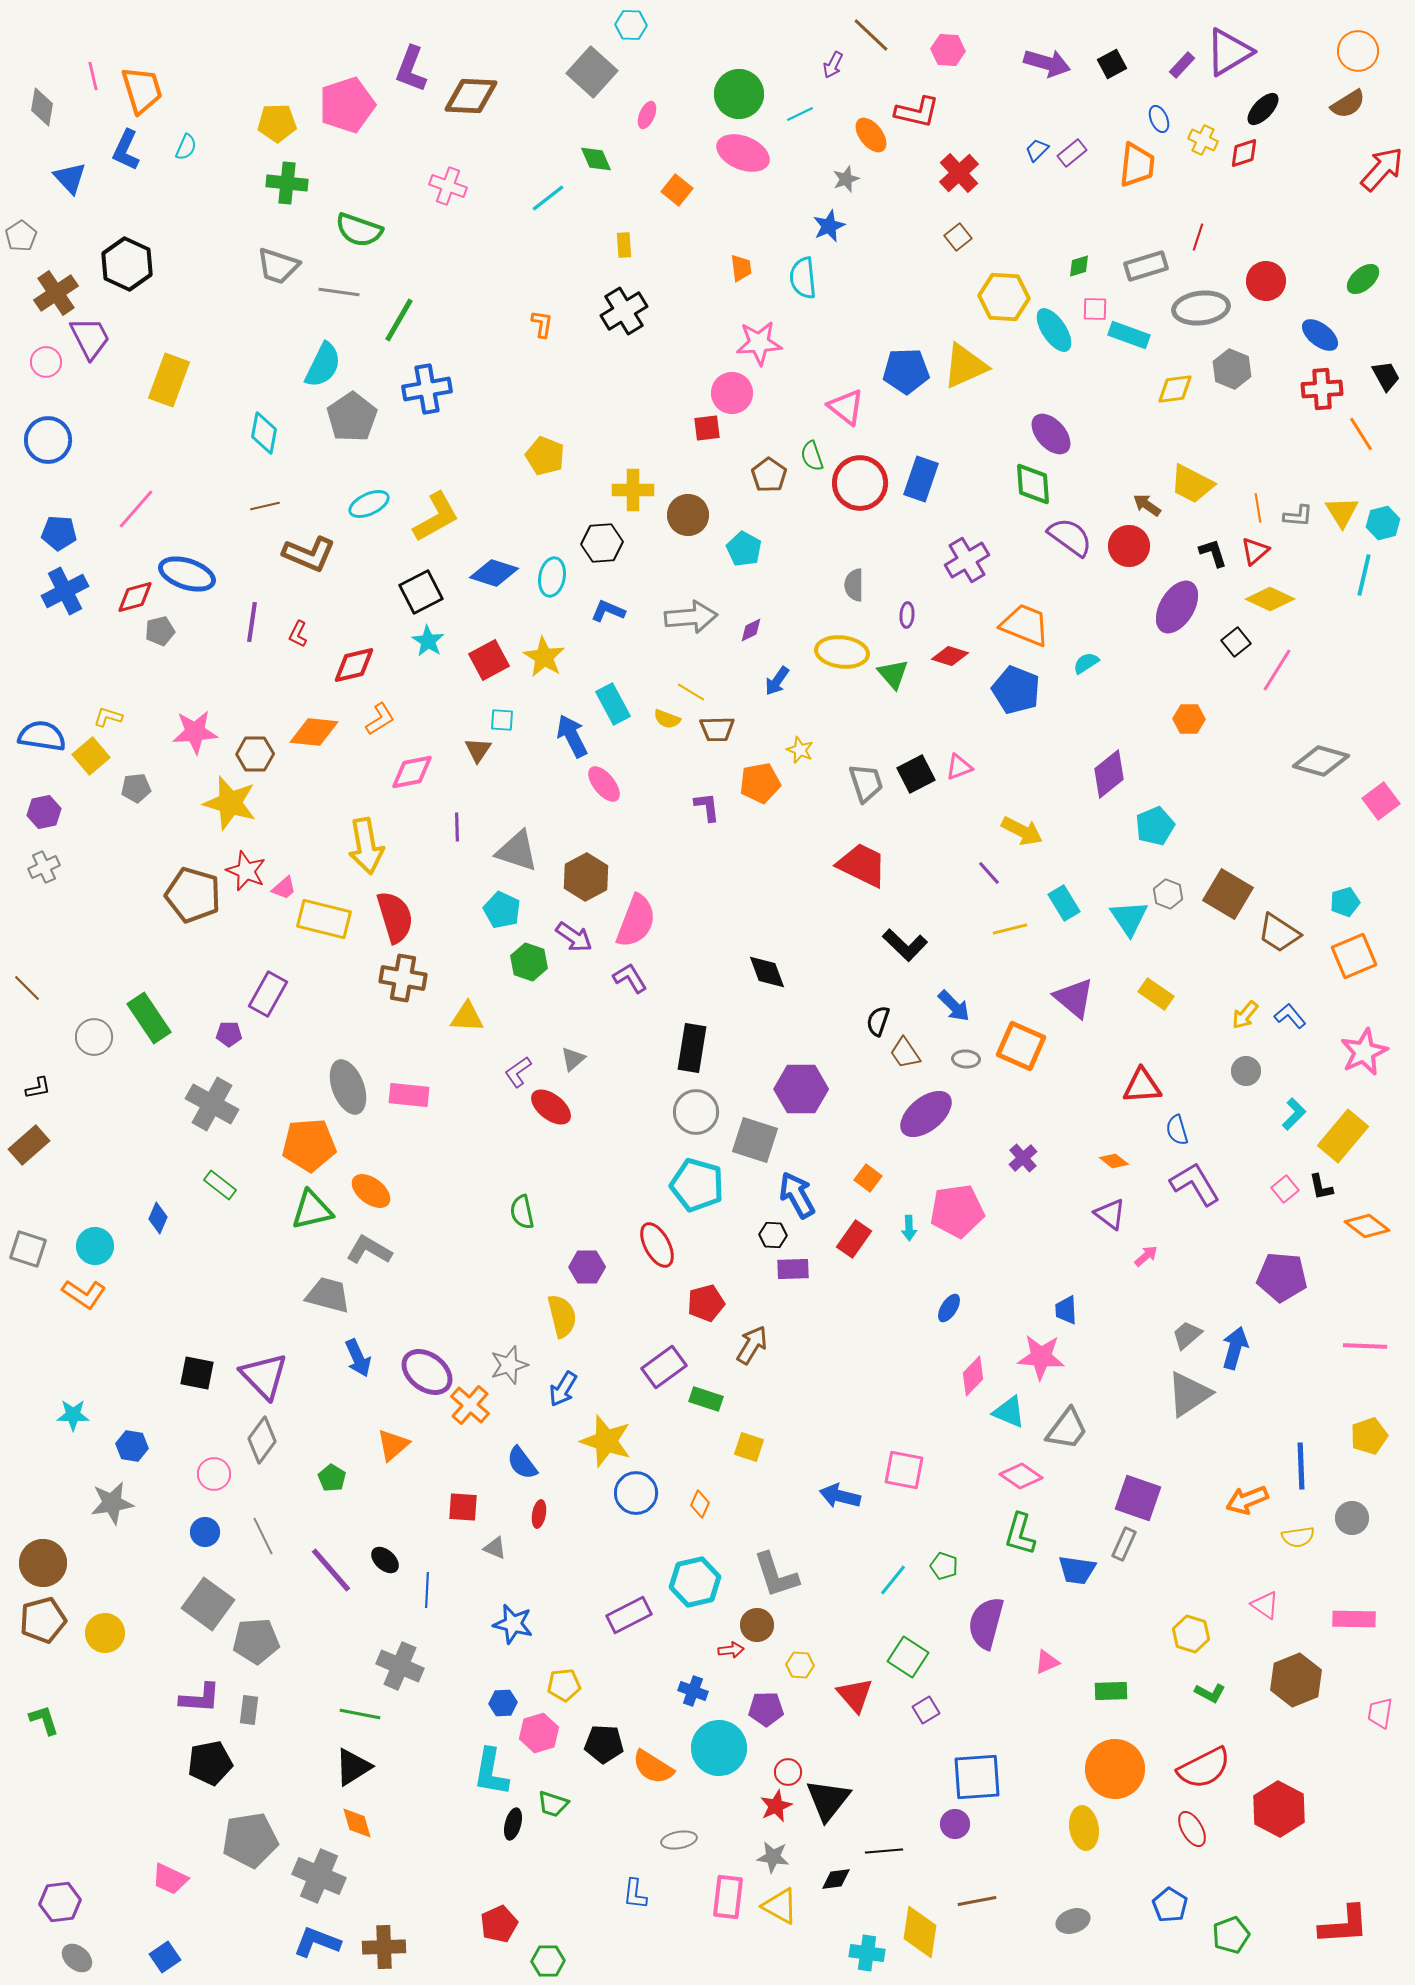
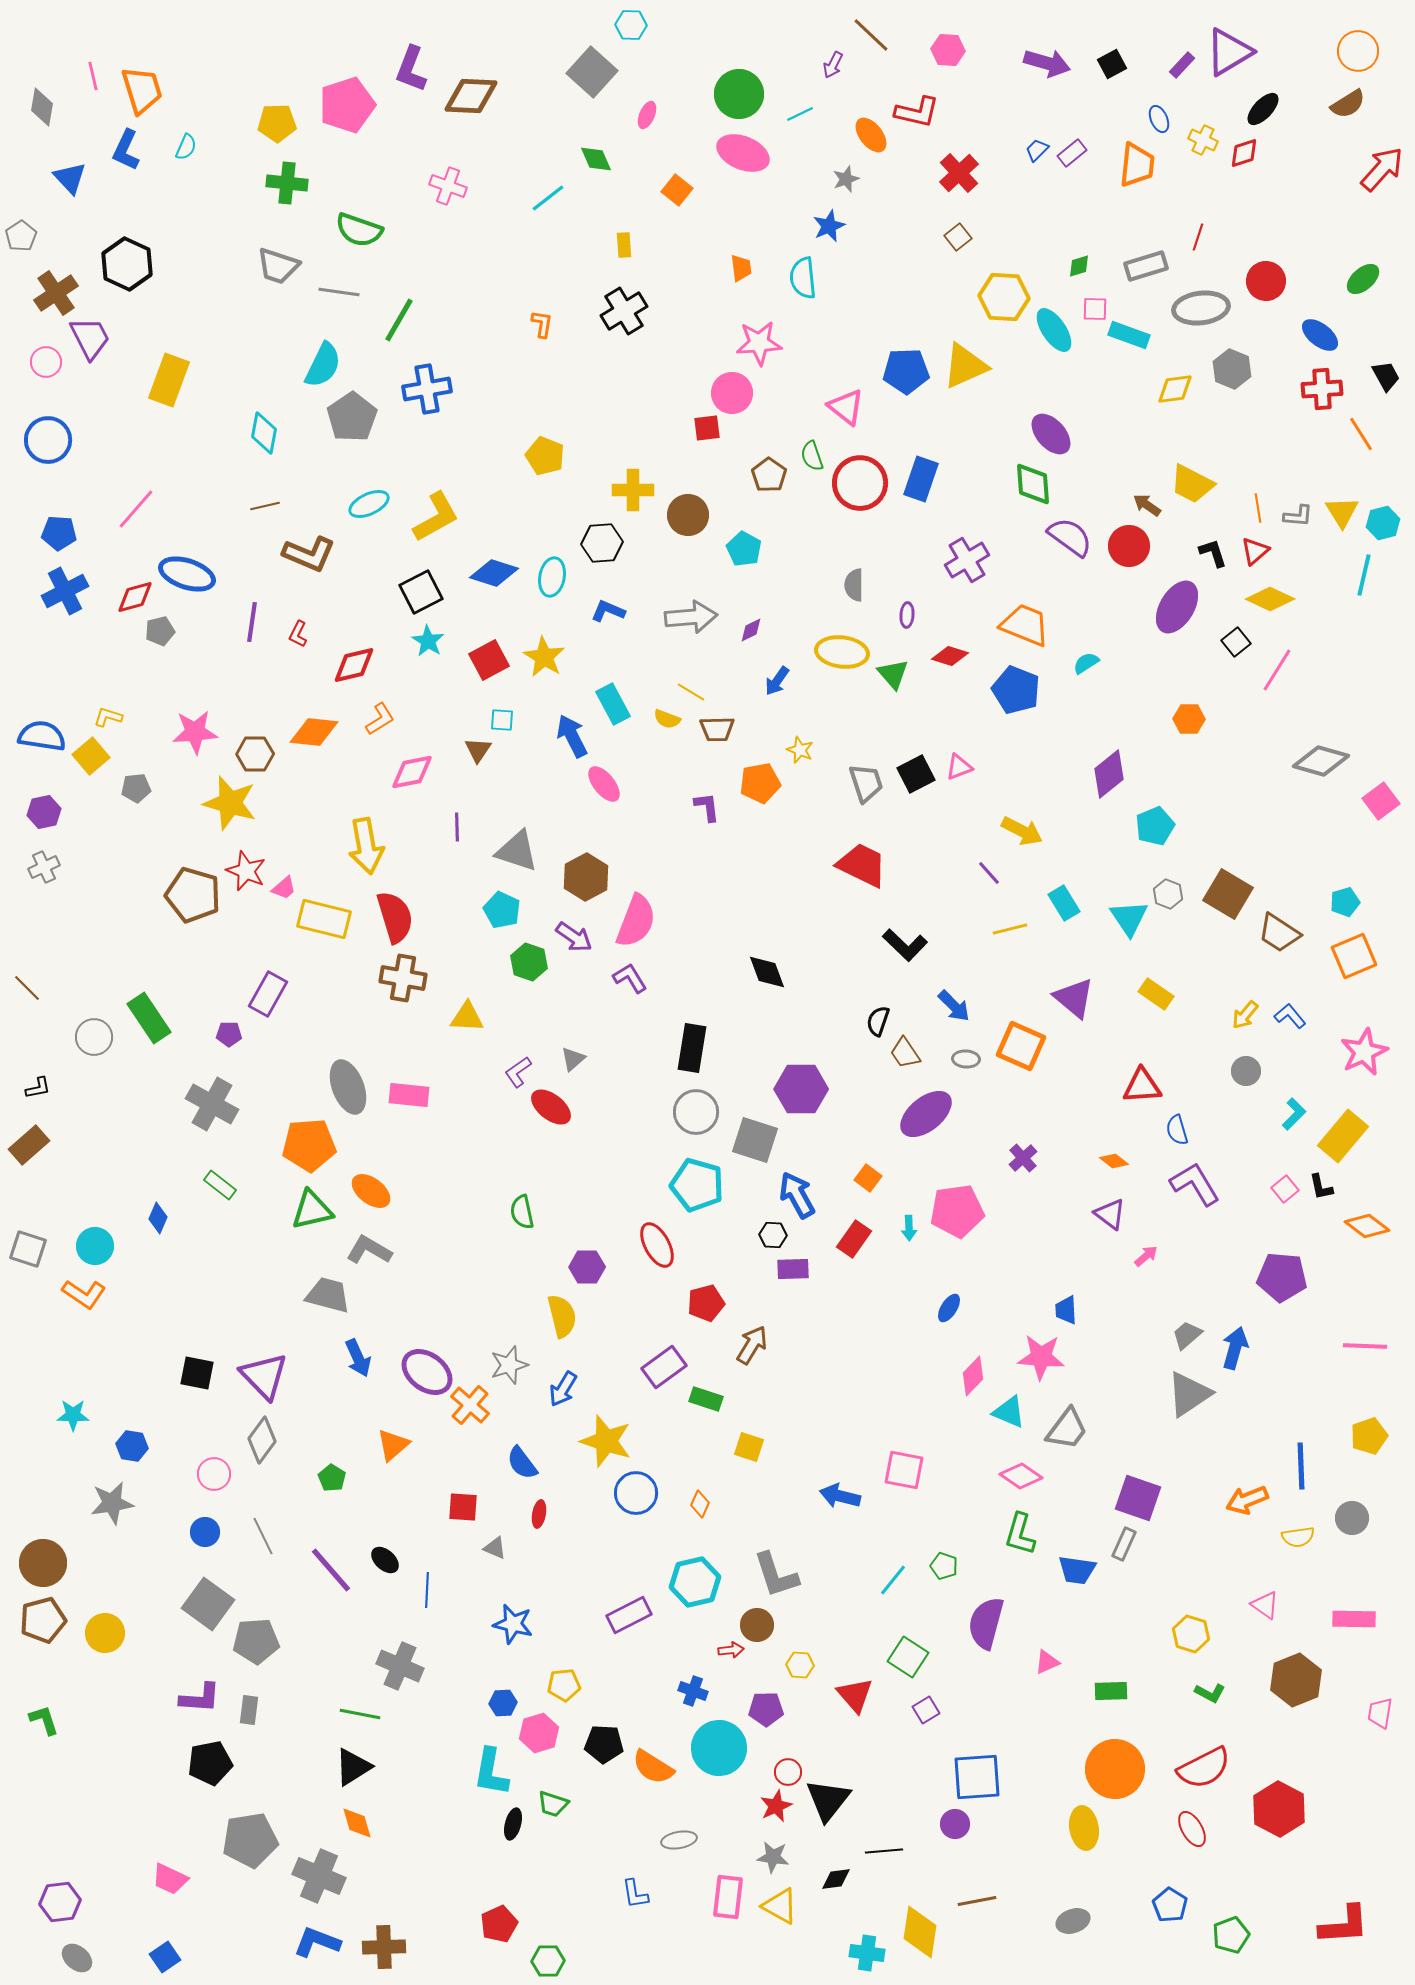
blue L-shape at (635, 1894): rotated 16 degrees counterclockwise
